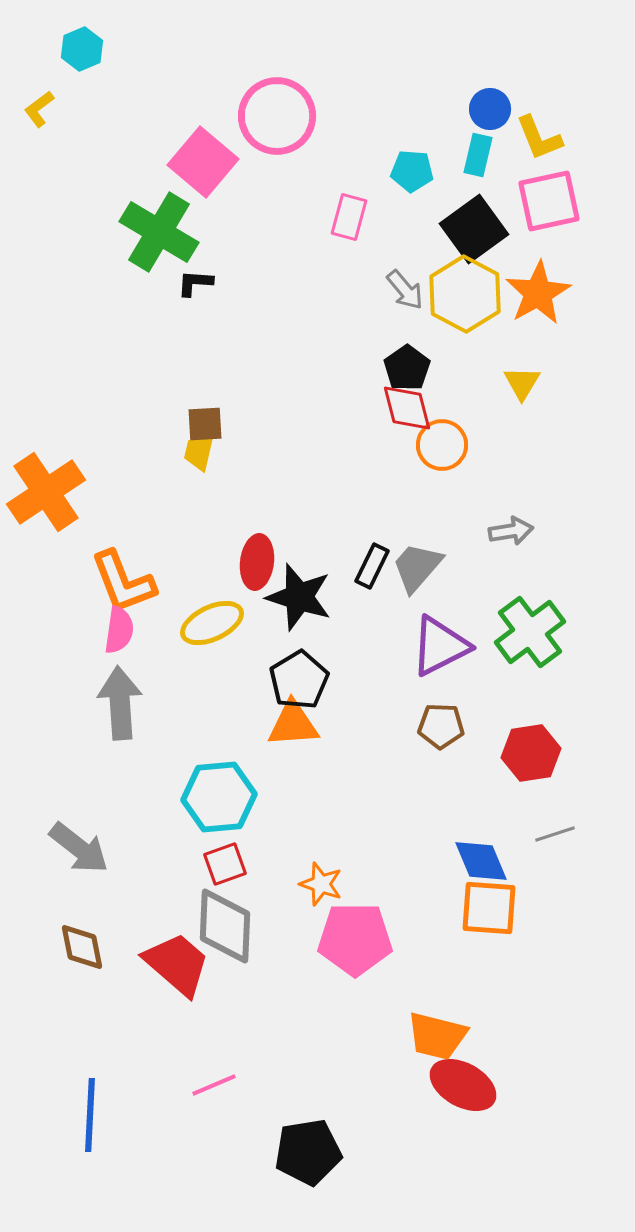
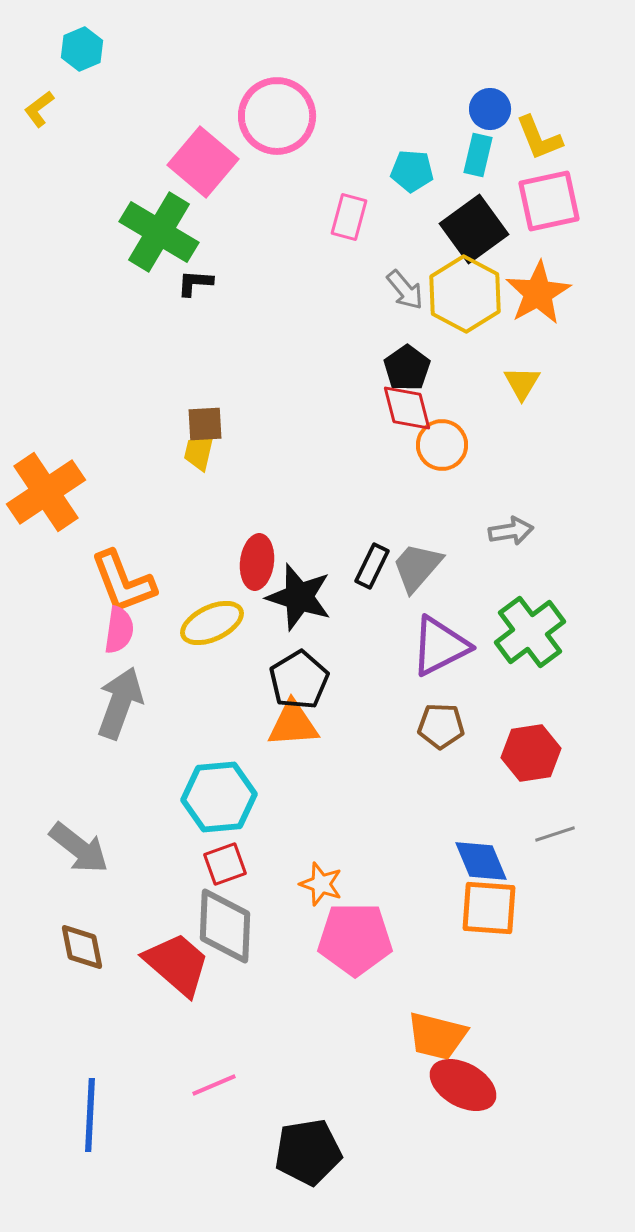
gray arrow at (120, 703): rotated 24 degrees clockwise
